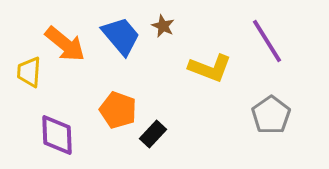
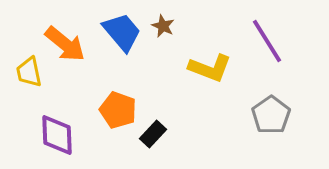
blue trapezoid: moved 1 px right, 4 px up
yellow trapezoid: rotated 16 degrees counterclockwise
